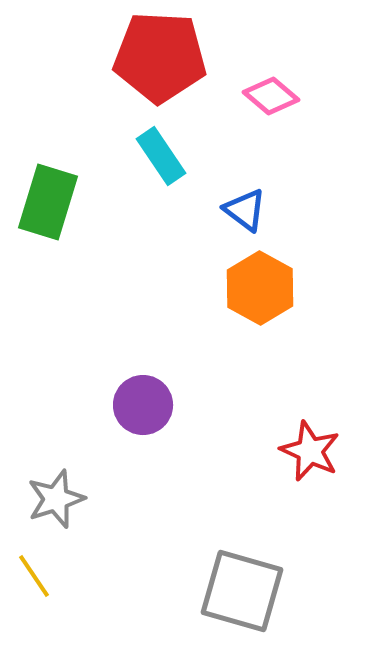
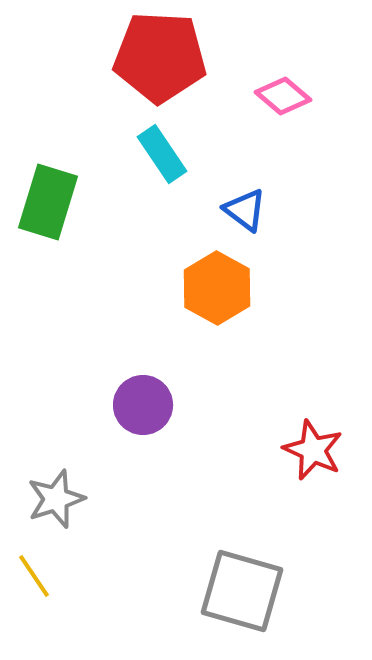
pink diamond: moved 12 px right
cyan rectangle: moved 1 px right, 2 px up
orange hexagon: moved 43 px left
red star: moved 3 px right, 1 px up
